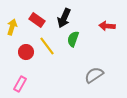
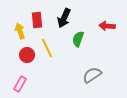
red rectangle: rotated 49 degrees clockwise
yellow arrow: moved 8 px right, 4 px down; rotated 35 degrees counterclockwise
green semicircle: moved 5 px right
yellow line: moved 2 px down; rotated 12 degrees clockwise
red circle: moved 1 px right, 3 px down
gray semicircle: moved 2 px left
